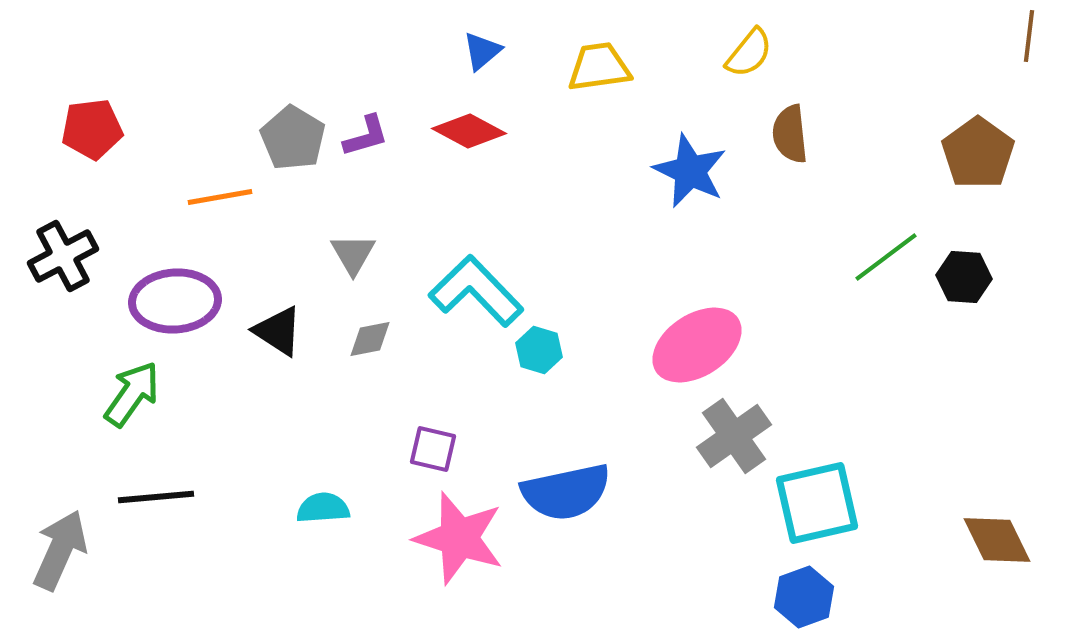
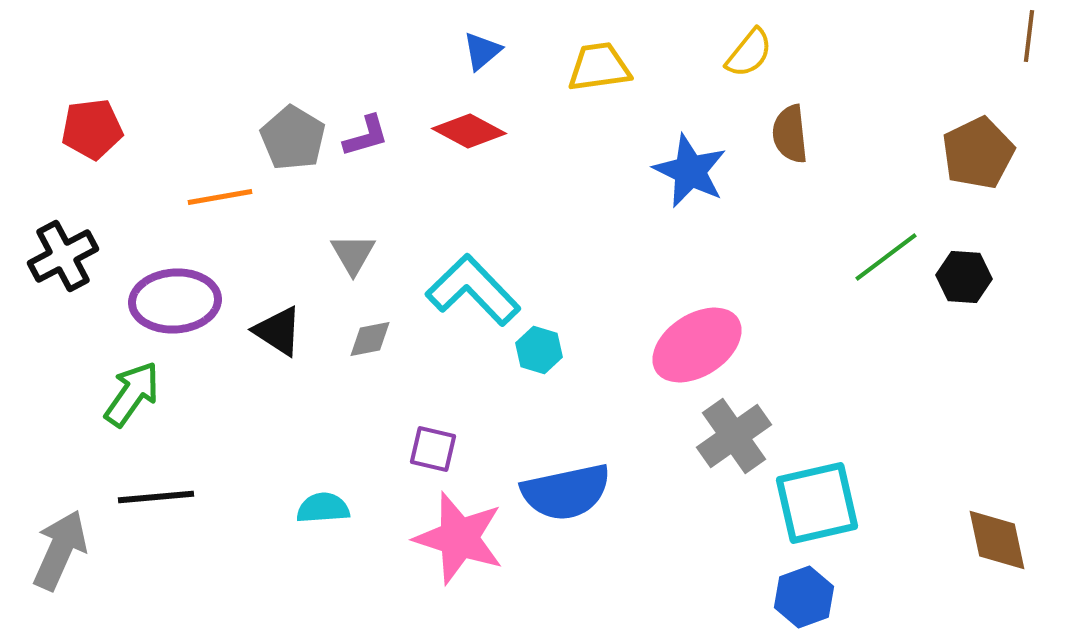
brown pentagon: rotated 10 degrees clockwise
cyan L-shape: moved 3 px left, 1 px up
brown diamond: rotated 14 degrees clockwise
